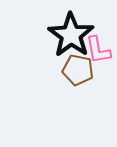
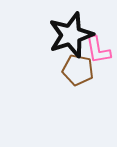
black star: rotated 18 degrees clockwise
